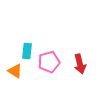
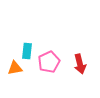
pink pentagon: rotated 10 degrees counterclockwise
orange triangle: moved 3 px up; rotated 42 degrees counterclockwise
